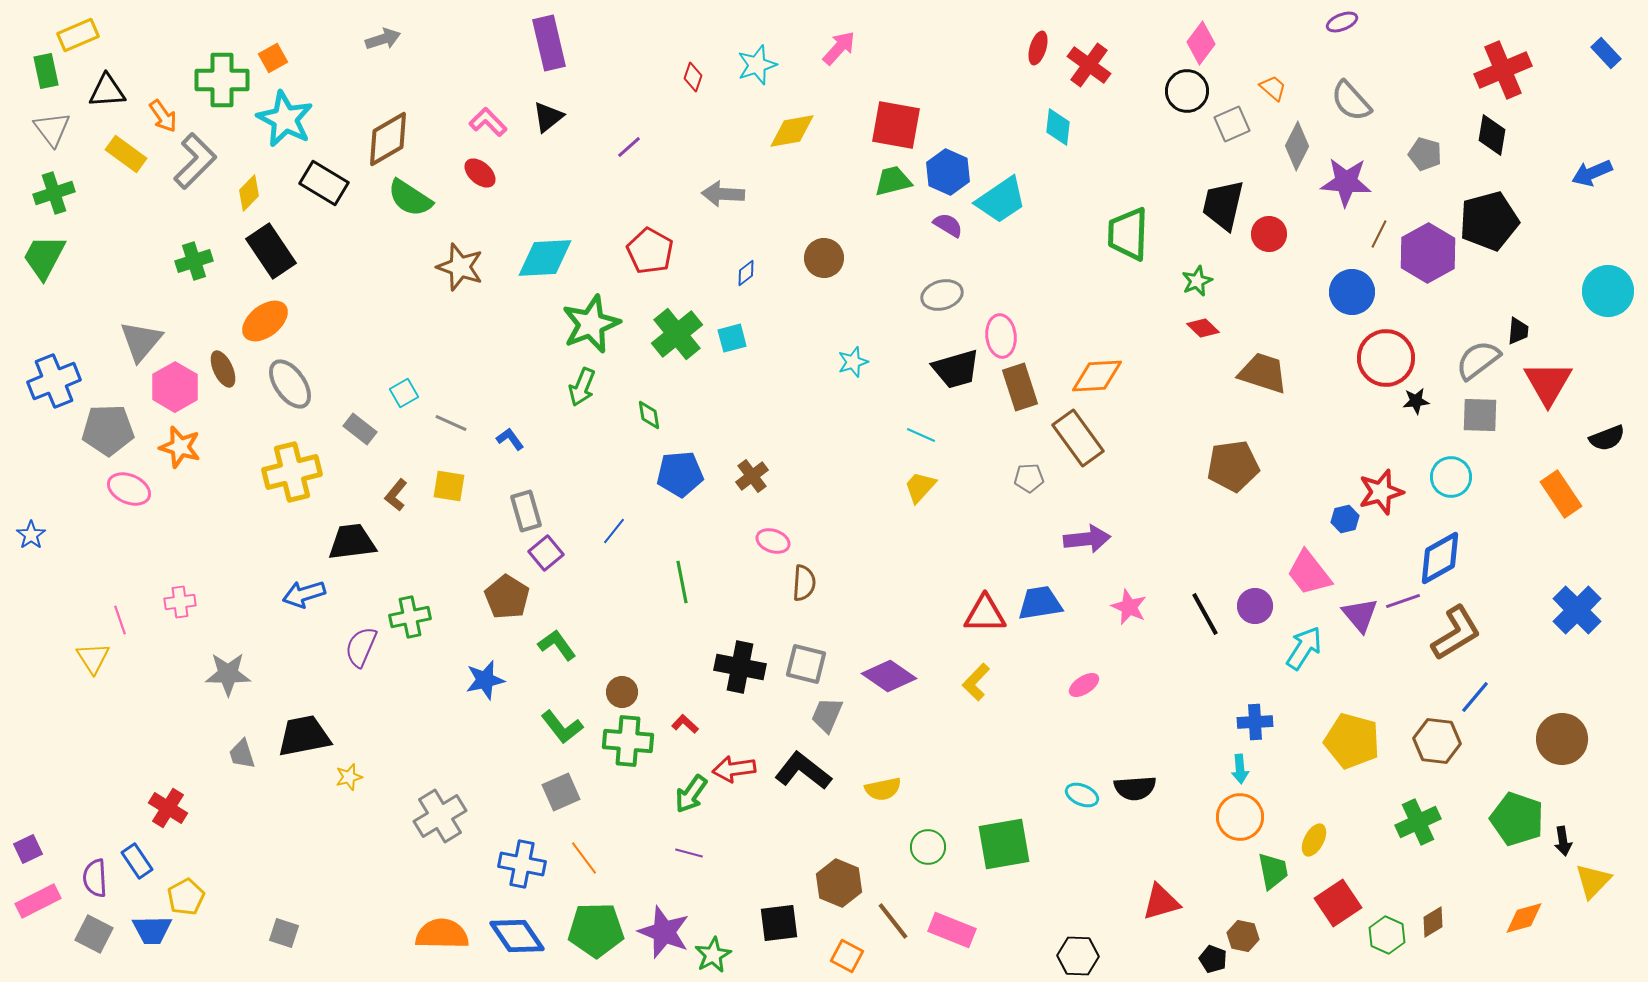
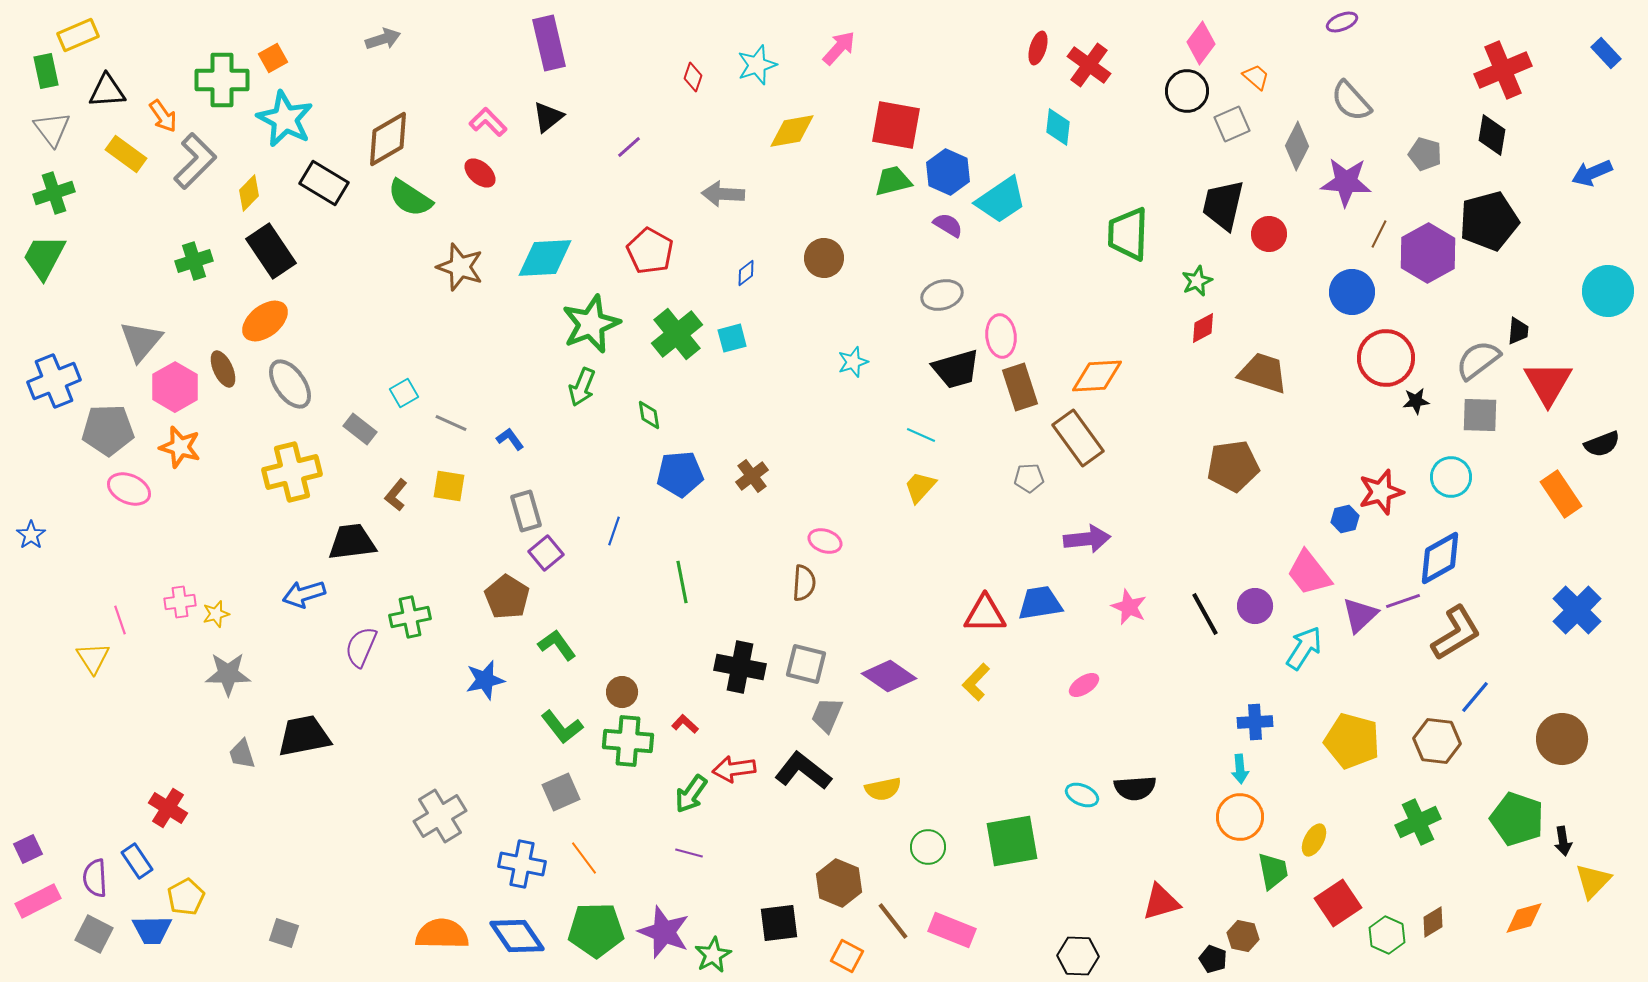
orange trapezoid at (1273, 88): moved 17 px left, 11 px up
red diamond at (1203, 328): rotated 72 degrees counterclockwise
black semicircle at (1607, 438): moved 5 px left, 6 px down
blue line at (614, 531): rotated 20 degrees counterclockwise
pink ellipse at (773, 541): moved 52 px right
purple triangle at (1360, 615): rotated 27 degrees clockwise
yellow star at (349, 777): moved 133 px left, 163 px up
green square at (1004, 844): moved 8 px right, 3 px up
